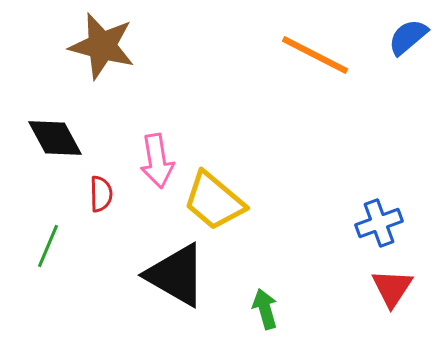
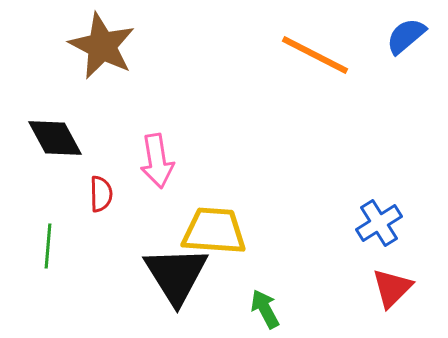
blue semicircle: moved 2 px left, 1 px up
brown star: rotated 12 degrees clockwise
yellow trapezoid: moved 30 px down; rotated 144 degrees clockwise
blue cross: rotated 12 degrees counterclockwise
green line: rotated 18 degrees counterclockwise
black triangle: rotated 28 degrees clockwise
red triangle: rotated 12 degrees clockwise
green arrow: rotated 12 degrees counterclockwise
